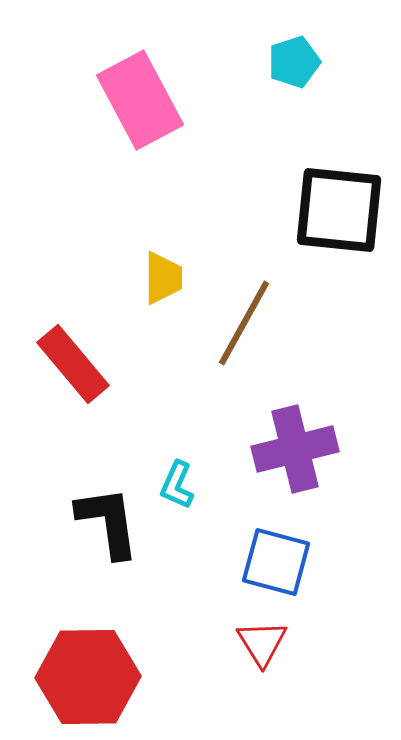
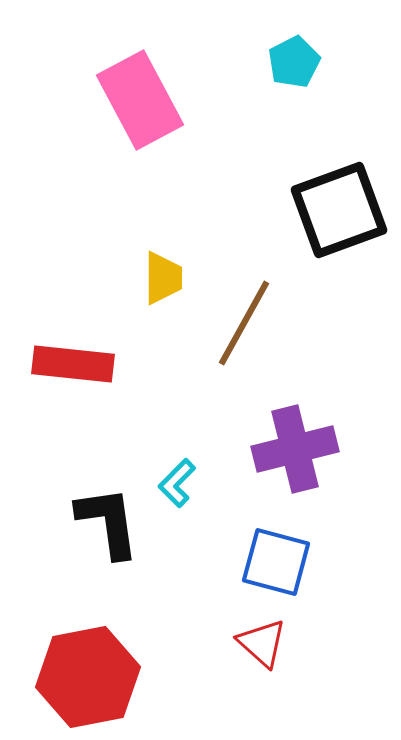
cyan pentagon: rotated 9 degrees counterclockwise
black square: rotated 26 degrees counterclockwise
red rectangle: rotated 44 degrees counterclockwise
cyan L-shape: moved 2 px up; rotated 21 degrees clockwise
red triangle: rotated 16 degrees counterclockwise
red hexagon: rotated 10 degrees counterclockwise
